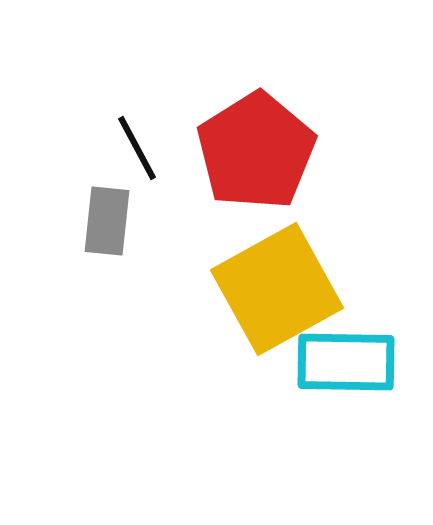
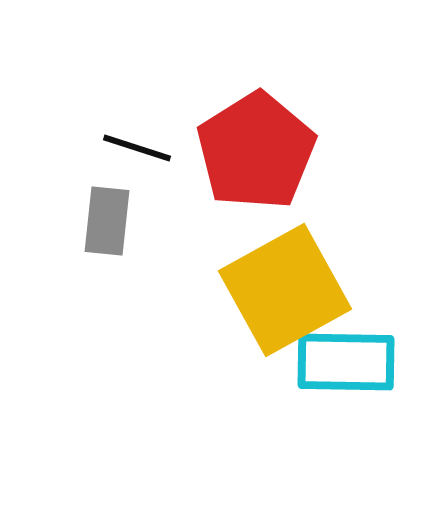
black line: rotated 44 degrees counterclockwise
yellow square: moved 8 px right, 1 px down
